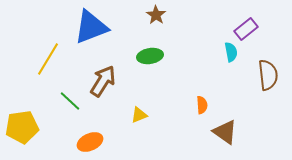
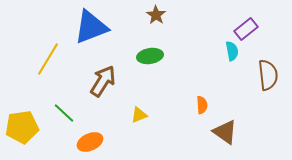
cyan semicircle: moved 1 px right, 1 px up
green line: moved 6 px left, 12 px down
